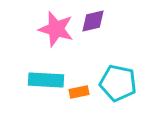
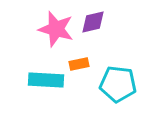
purple diamond: moved 1 px down
cyan pentagon: moved 1 px down; rotated 6 degrees counterclockwise
orange rectangle: moved 28 px up
